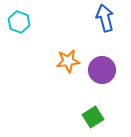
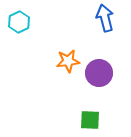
cyan hexagon: rotated 15 degrees clockwise
purple circle: moved 3 px left, 3 px down
green square: moved 3 px left, 3 px down; rotated 35 degrees clockwise
